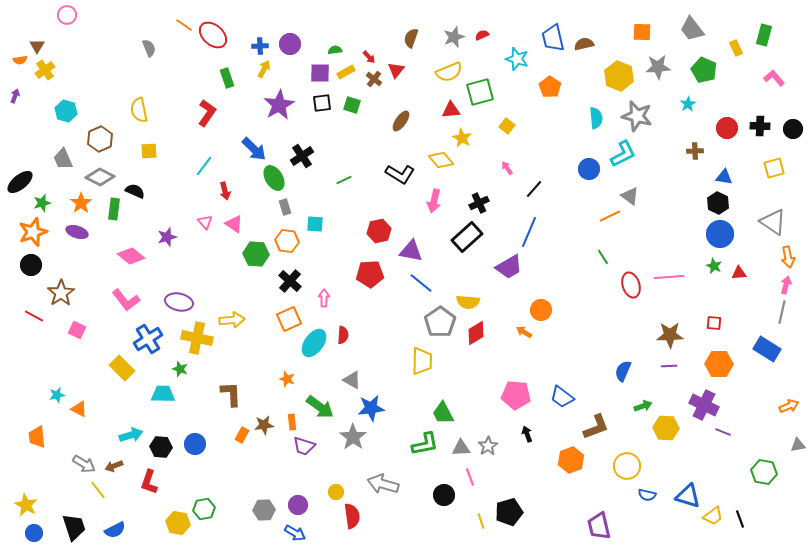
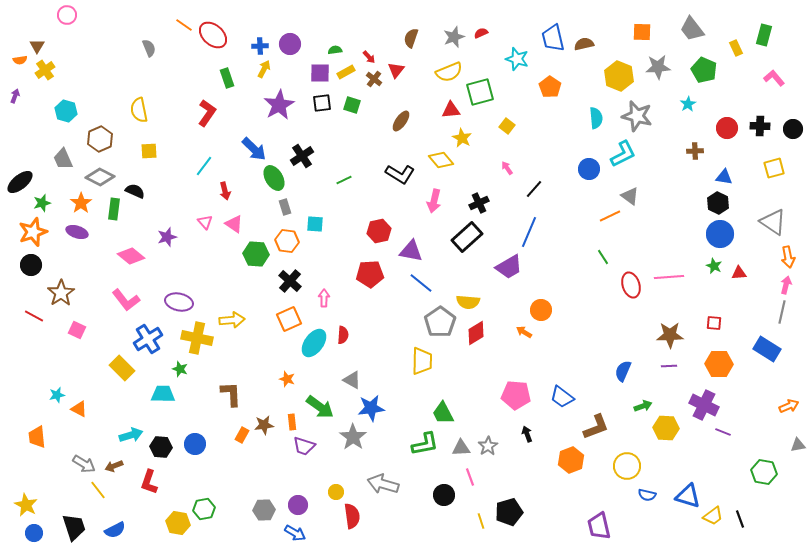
red semicircle at (482, 35): moved 1 px left, 2 px up
